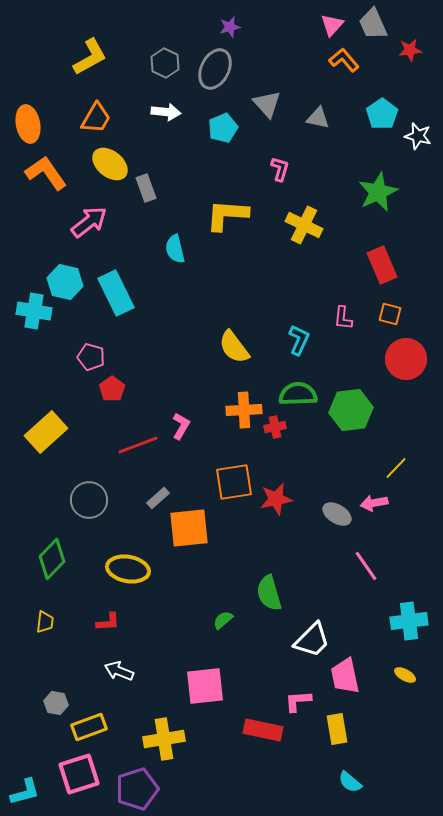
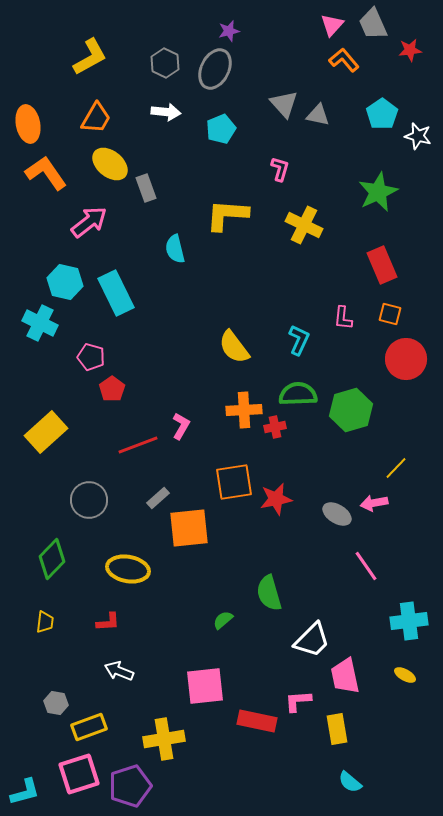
purple star at (230, 27): moved 1 px left, 4 px down
gray triangle at (267, 104): moved 17 px right
gray triangle at (318, 118): moved 3 px up
cyan pentagon at (223, 128): moved 2 px left, 1 px down
cyan cross at (34, 311): moved 6 px right, 12 px down; rotated 16 degrees clockwise
green hexagon at (351, 410): rotated 9 degrees counterclockwise
red rectangle at (263, 730): moved 6 px left, 9 px up
purple pentagon at (137, 789): moved 7 px left, 3 px up
